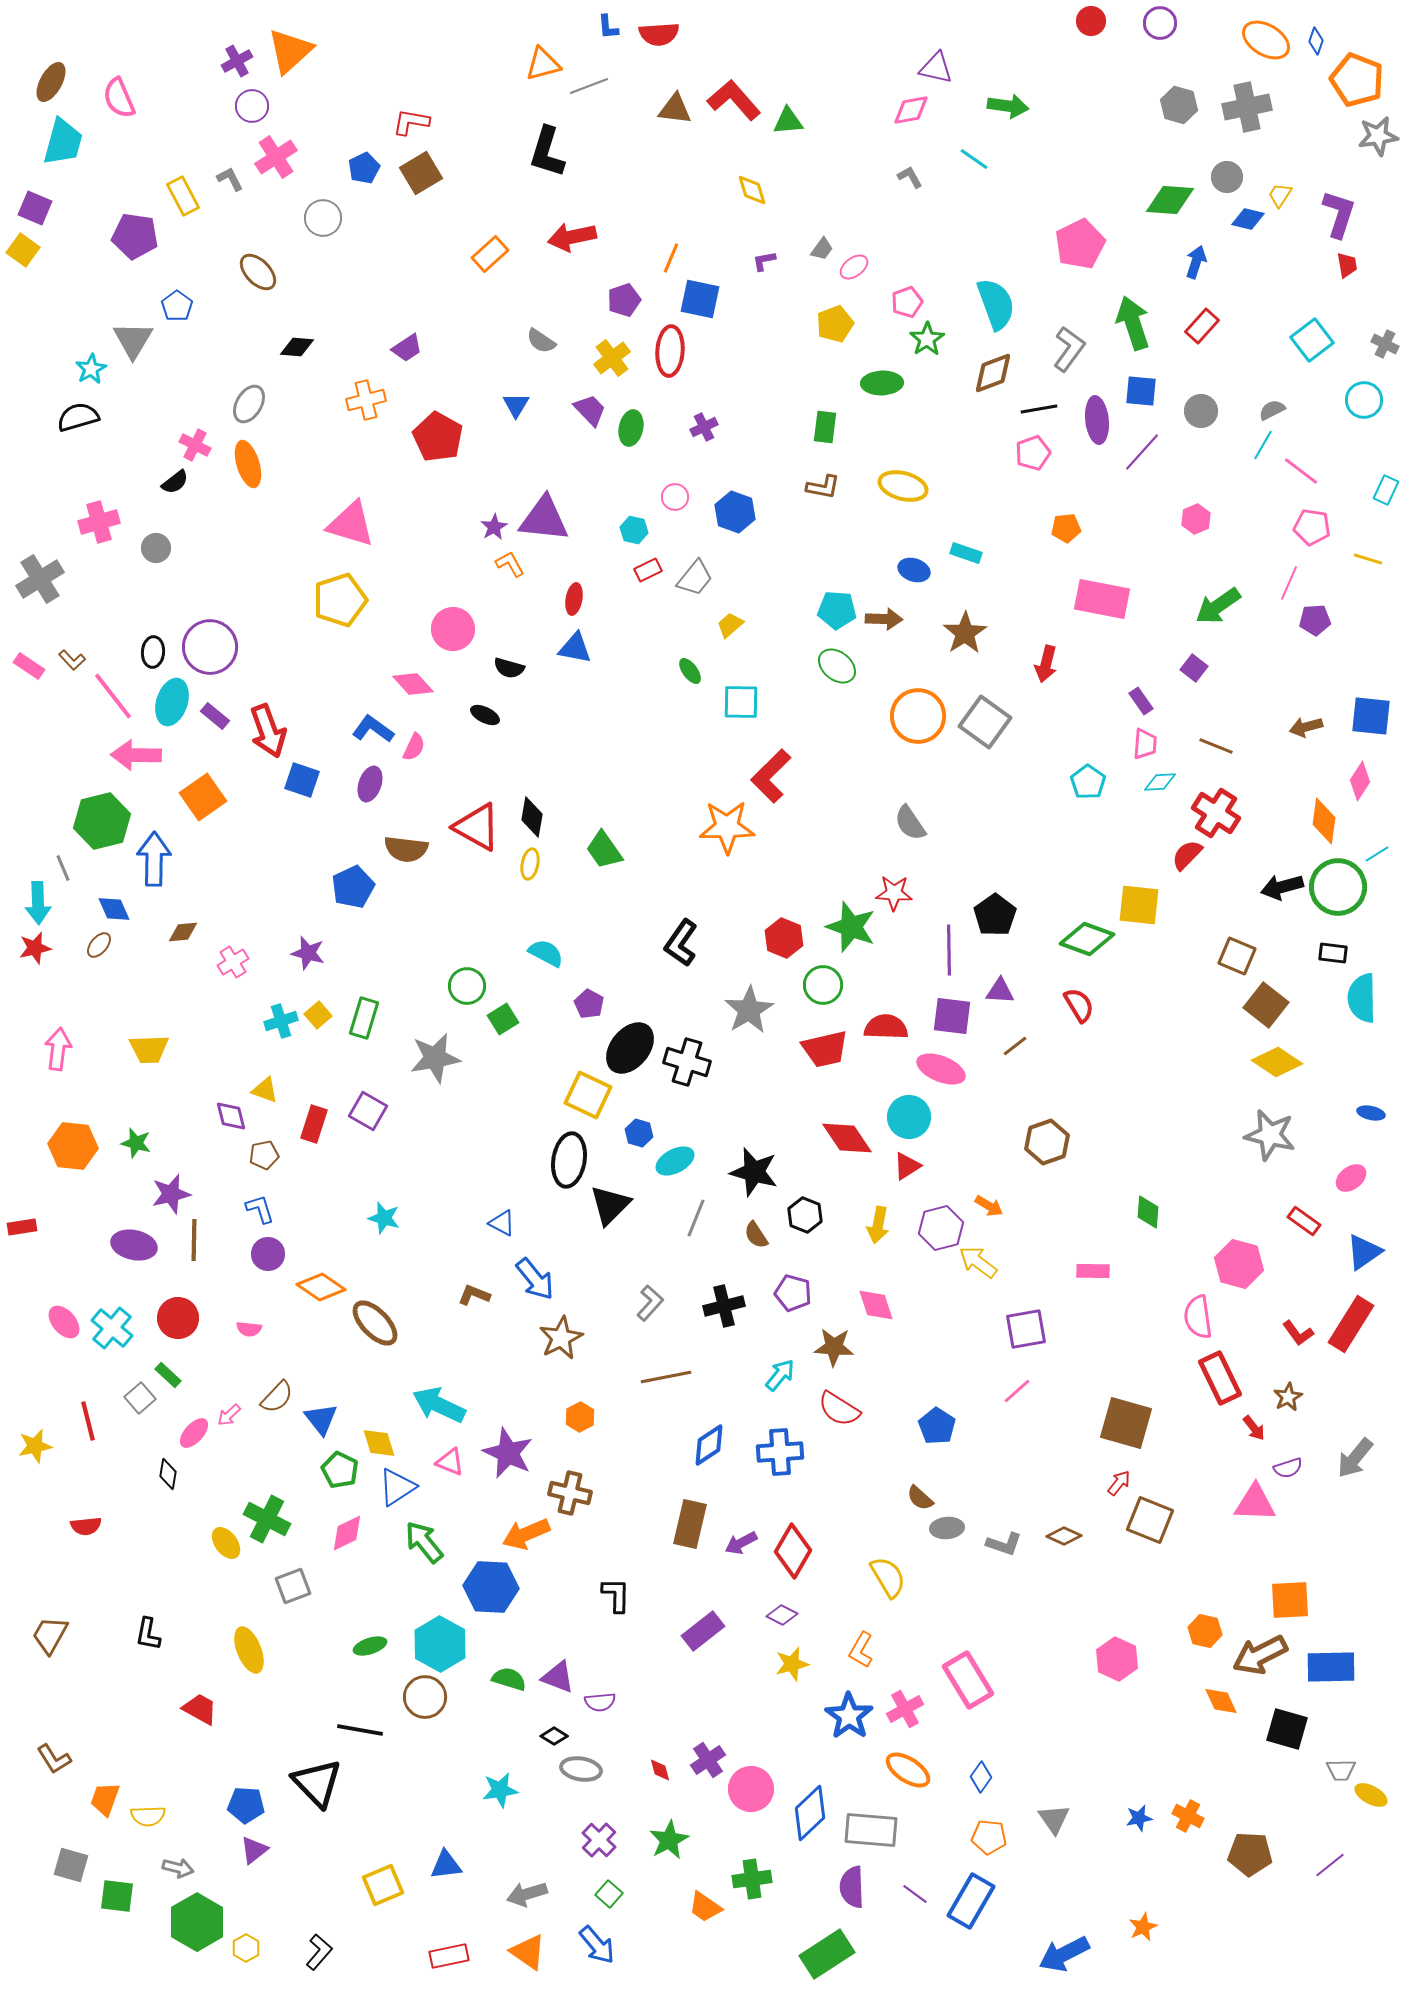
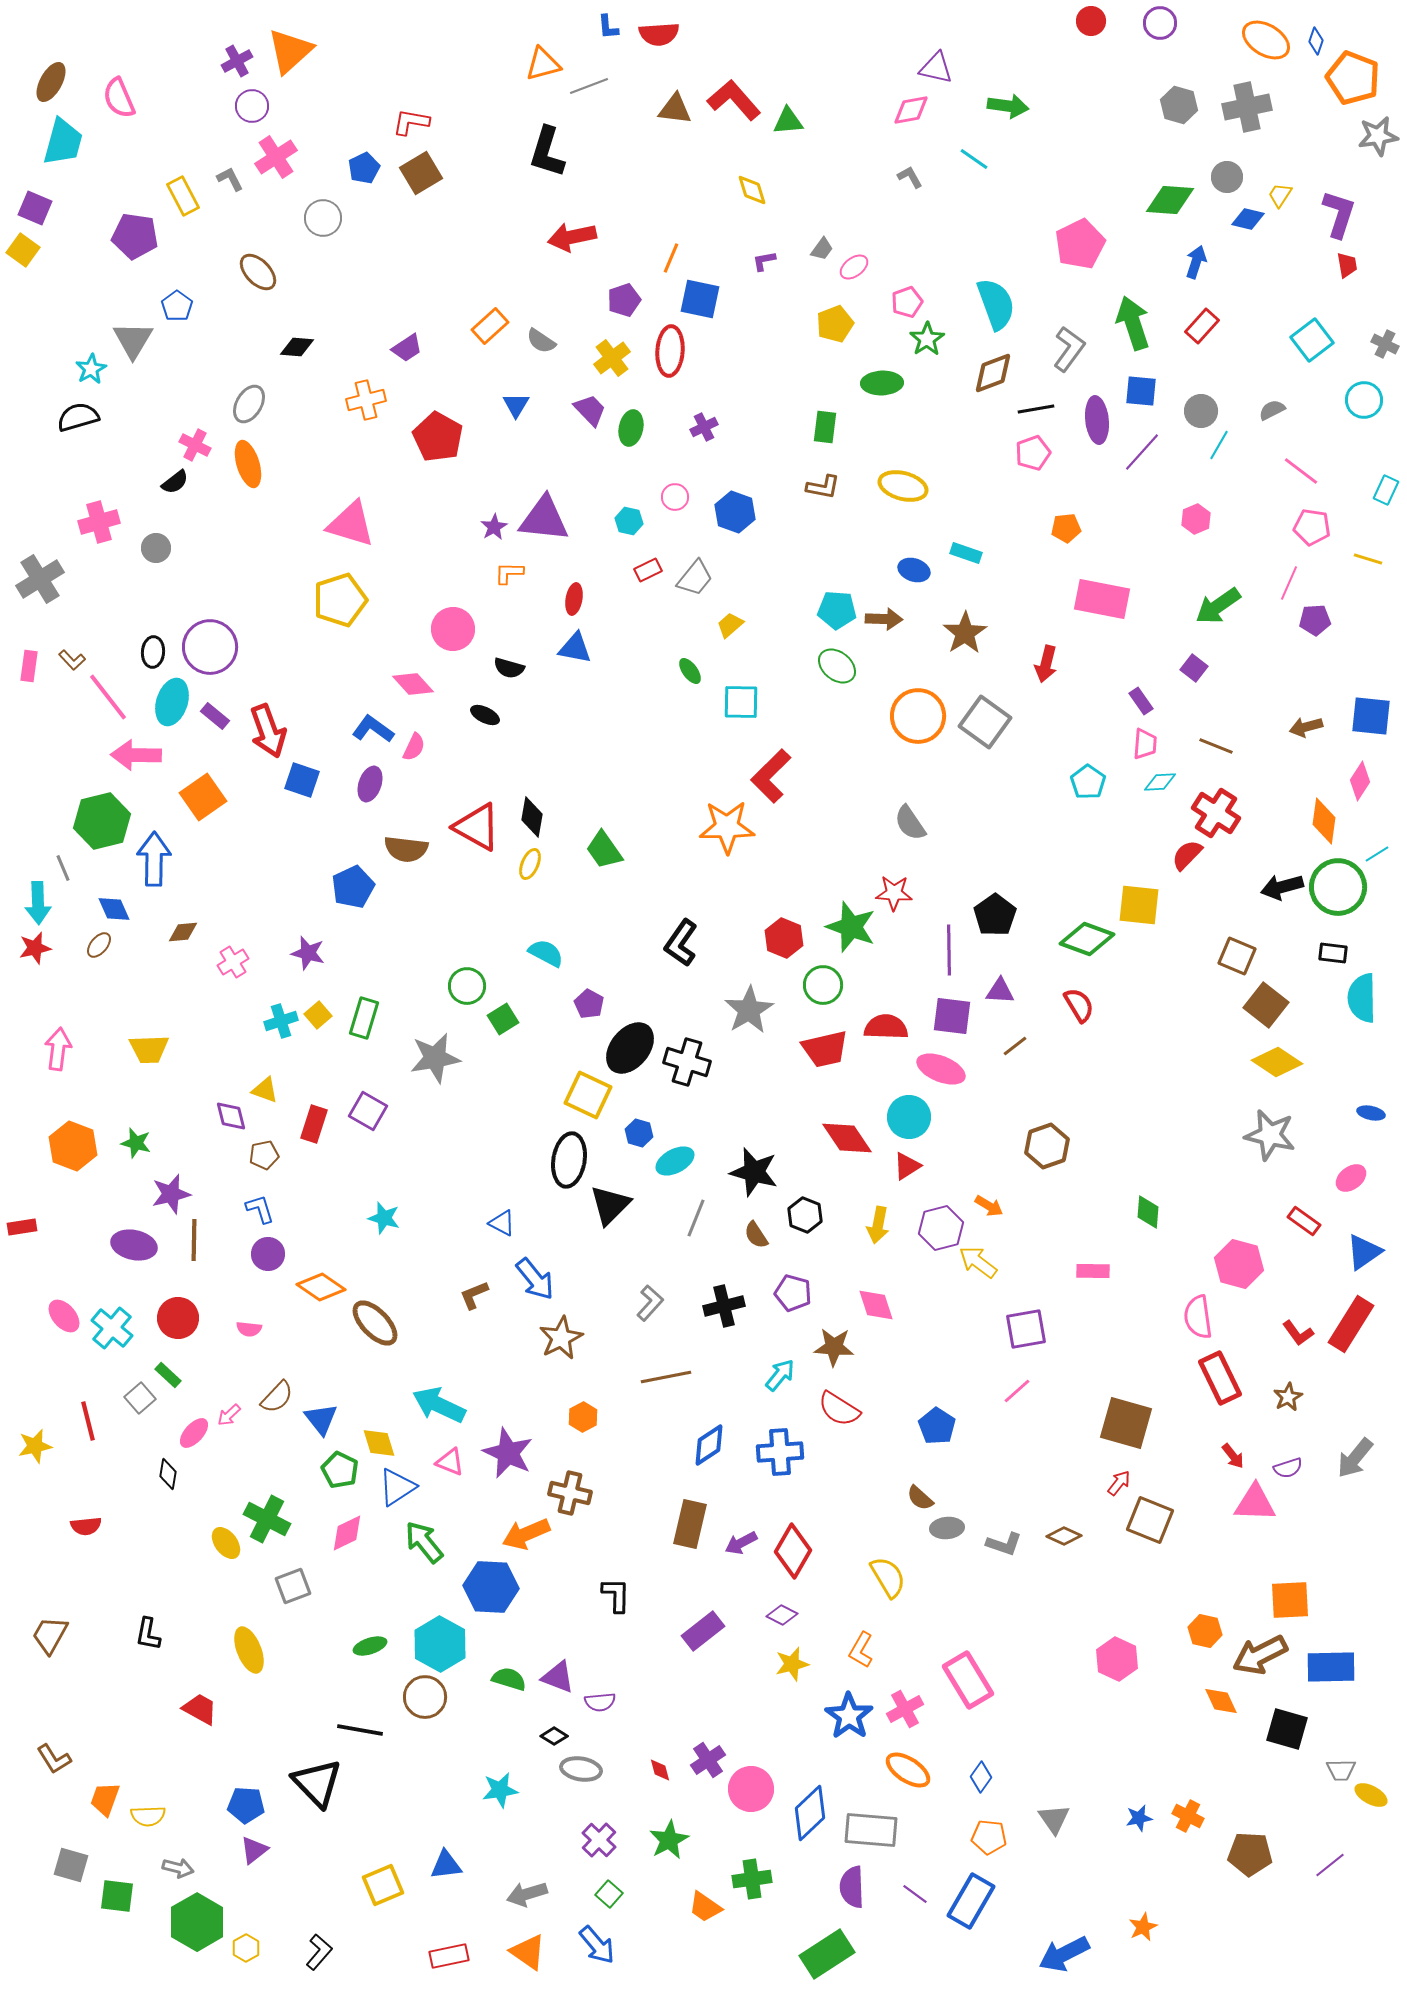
orange pentagon at (1357, 80): moved 4 px left, 2 px up
orange rectangle at (490, 254): moved 72 px down
black line at (1039, 409): moved 3 px left
cyan line at (1263, 445): moved 44 px left
cyan hexagon at (634, 530): moved 5 px left, 9 px up
orange L-shape at (510, 564): moved 1 px left, 9 px down; rotated 60 degrees counterclockwise
pink rectangle at (29, 666): rotated 64 degrees clockwise
pink line at (113, 696): moved 5 px left, 1 px down
yellow ellipse at (530, 864): rotated 12 degrees clockwise
brown hexagon at (1047, 1142): moved 4 px down
orange hexagon at (73, 1146): rotated 15 degrees clockwise
brown L-shape at (474, 1295): rotated 44 degrees counterclockwise
pink ellipse at (64, 1322): moved 6 px up
orange hexagon at (580, 1417): moved 3 px right
red arrow at (1254, 1428): moved 21 px left, 28 px down
